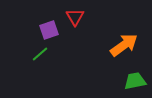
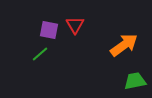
red triangle: moved 8 px down
purple square: rotated 30 degrees clockwise
